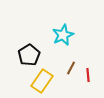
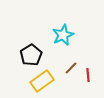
black pentagon: moved 2 px right
brown line: rotated 16 degrees clockwise
yellow rectangle: rotated 20 degrees clockwise
